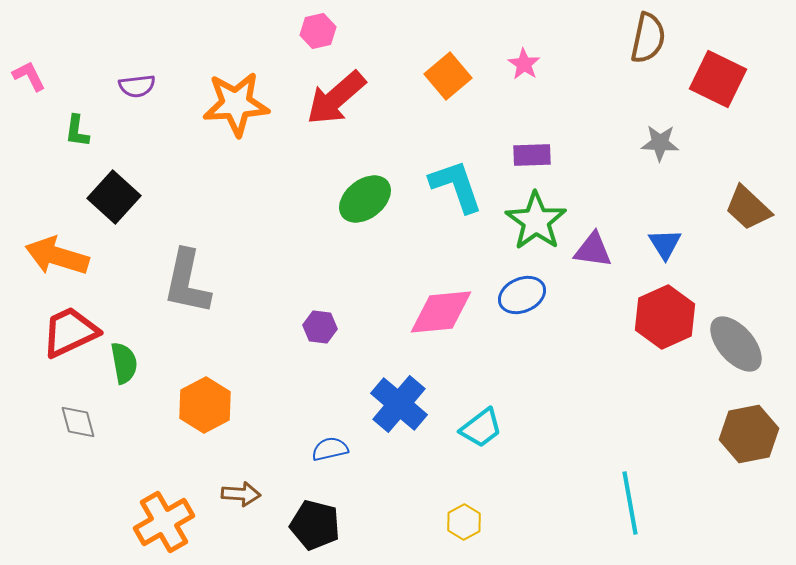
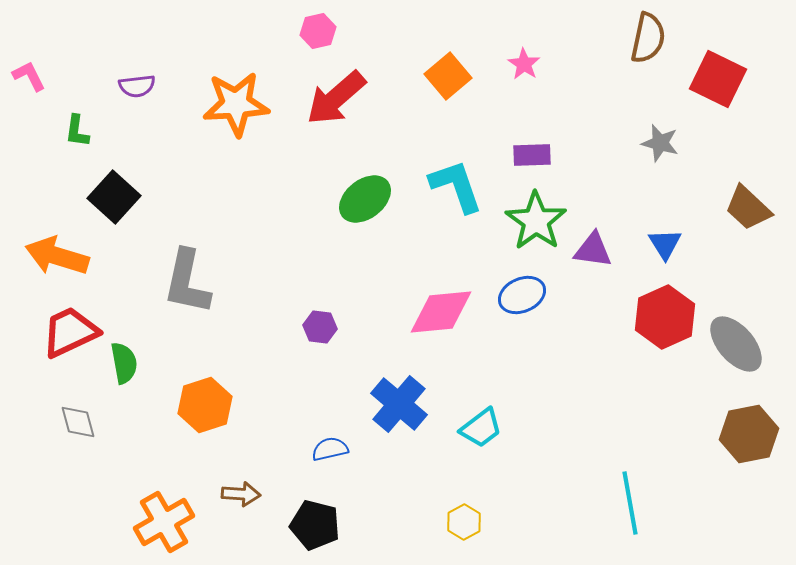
gray star: rotated 12 degrees clockwise
orange hexagon: rotated 10 degrees clockwise
